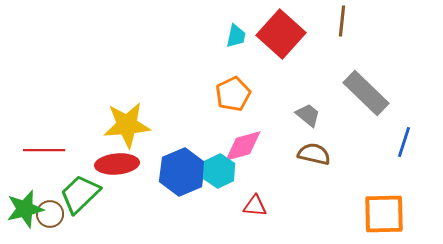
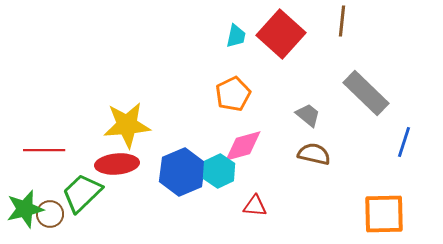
green trapezoid: moved 2 px right, 1 px up
